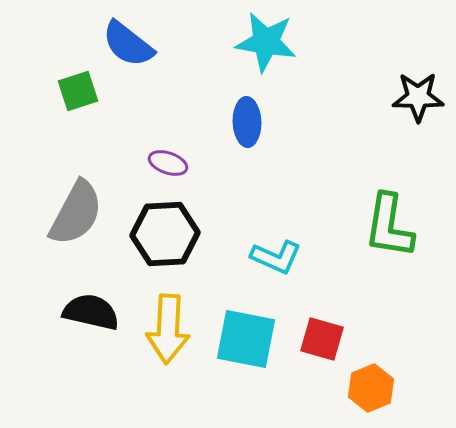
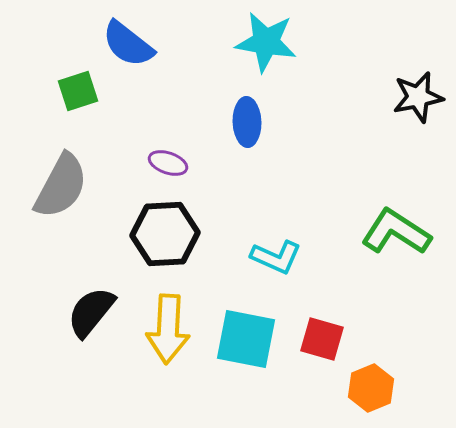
black star: rotated 12 degrees counterclockwise
gray semicircle: moved 15 px left, 27 px up
green L-shape: moved 7 px right, 6 px down; rotated 114 degrees clockwise
black semicircle: rotated 64 degrees counterclockwise
